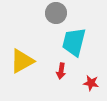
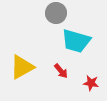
cyan trapezoid: moved 2 px right, 1 px up; rotated 88 degrees counterclockwise
yellow triangle: moved 6 px down
red arrow: rotated 49 degrees counterclockwise
